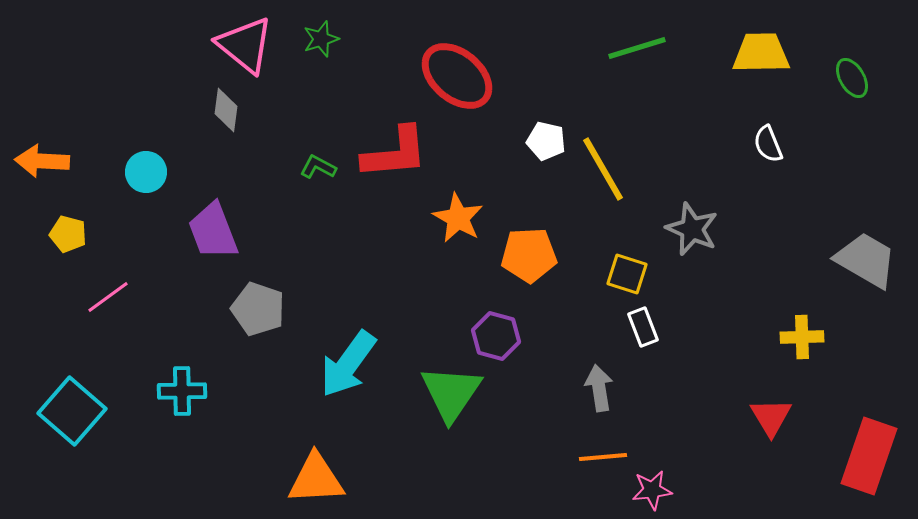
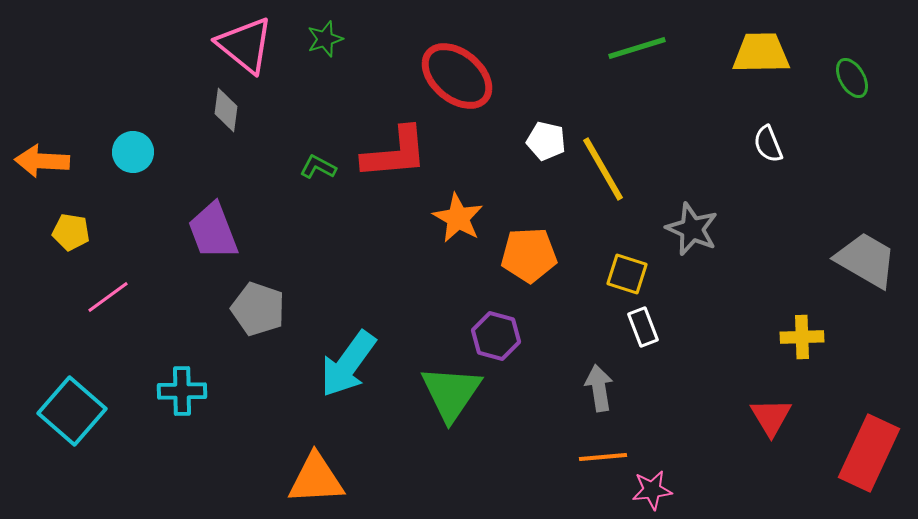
green star: moved 4 px right
cyan circle: moved 13 px left, 20 px up
yellow pentagon: moved 3 px right, 2 px up; rotated 6 degrees counterclockwise
red rectangle: moved 3 px up; rotated 6 degrees clockwise
